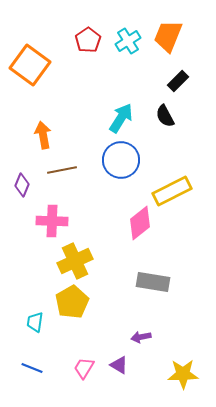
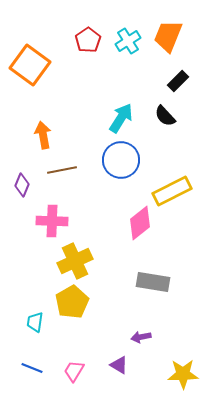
black semicircle: rotated 15 degrees counterclockwise
pink trapezoid: moved 10 px left, 3 px down
